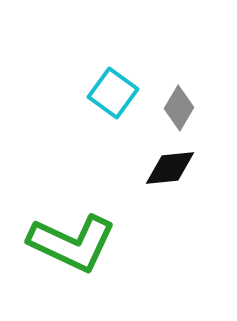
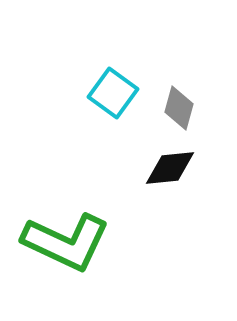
gray diamond: rotated 15 degrees counterclockwise
green L-shape: moved 6 px left, 1 px up
